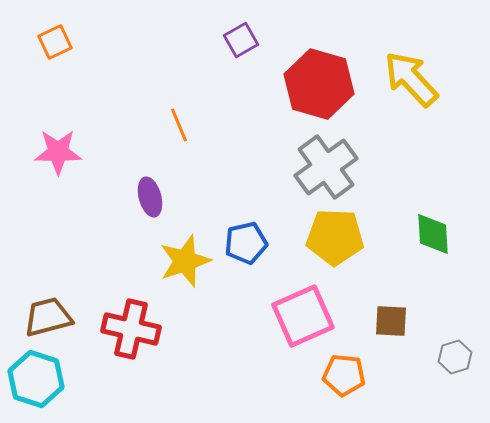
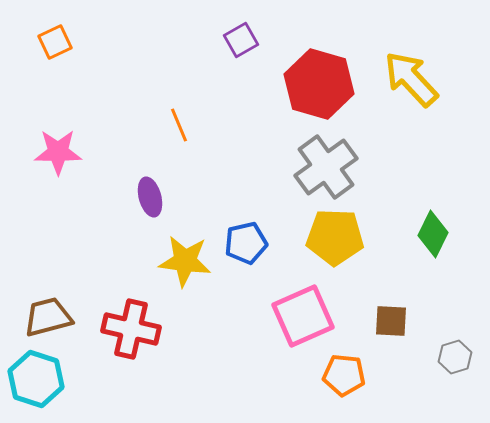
green diamond: rotated 30 degrees clockwise
yellow star: rotated 26 degrees clockwise
